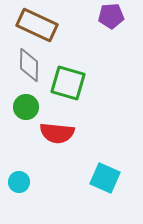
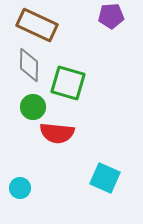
green circle: moved 7 px right
cyan circle: moved 1 px right, 6 px down
